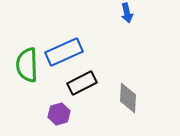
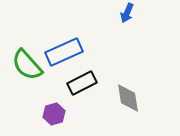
blue arrow: rotated 36 degrees clockwise
green semicircle: rotated 40 degrees counterclockwise
gray diamond: rotated 12 degrees counterclockwise
purple hexagon: moved 5 px left
